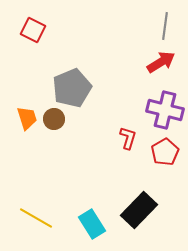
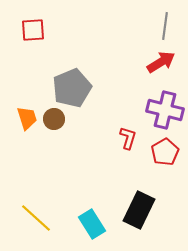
red square: rotated 30 degrees counterclockwise
black rectangle: rotated 18 degrees counterclockwise
yellow line: rotated 12 degrees clockwise
